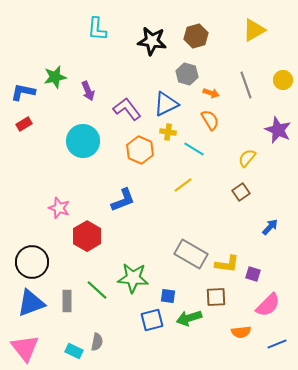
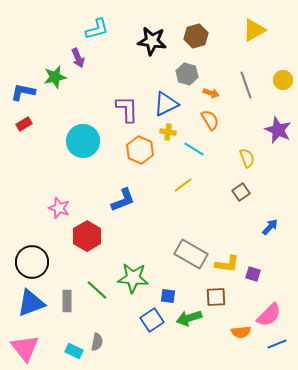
cyan L-shape at (97, 29): rotated 110 degrees counterclockwise
purple arrow at (88, 91): moved 10 px left, 33 px up
purple L-shape at (127, 109): rotated 36 degrees clockwise
yellow semicircle at (247, 158): rotated 120 degrees clockwise
pink semicircle at (268, 305): moved 1 px right, 10 px down
blue square at (152, 320): rotated 20 degrees counterclockwise
